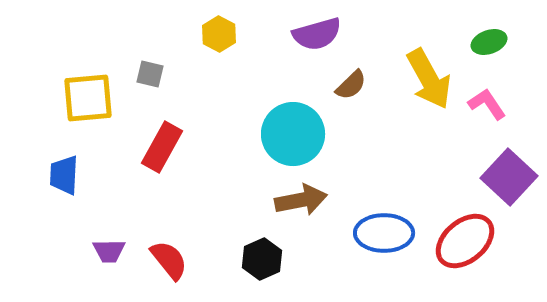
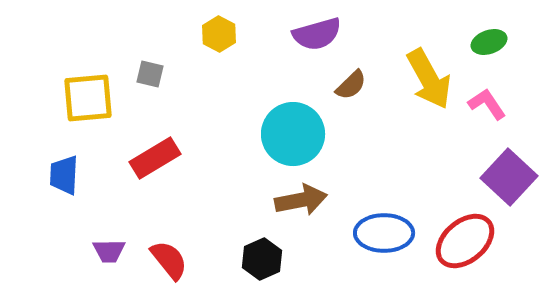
red rectangle: moved 7 px left, 11 px down; rotated 30 degrees clockwise
